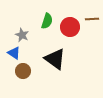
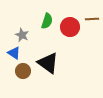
black triangle: moved 7 px left, 4 px down
